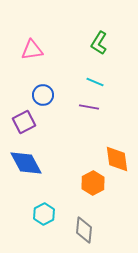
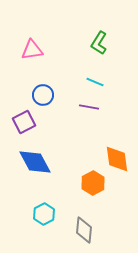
blue diamond: moved 9 px right, 1 px up
